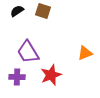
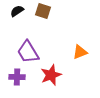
orange triangle: moved 5 px left, 1 px up
